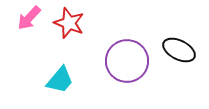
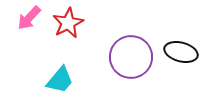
red star: moved 1 px left; rotated 24 degrees clockwise
black ellipse: moved 2 px right, 2 px down; rotated 12 degrees counterclockwise
purple circle: moved 4 px right, 4 px up
